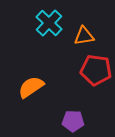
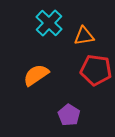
orange semicircle: moved 5 px right, 12 px up
purple pentagon: moved 4 px left, 6 px up; rotated 30 degrees clockwise
